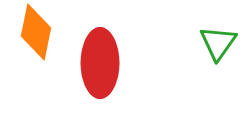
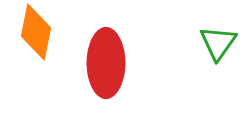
red ellipse: moved 6 px right
